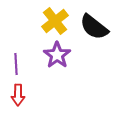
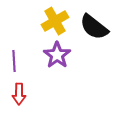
yellow cross: rotated 8 degrees clockwise
purple line: moved 2 px left, 3 px up
red arrow: moved 1 px right, 1 px up
